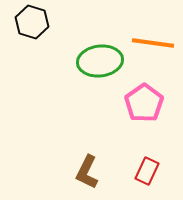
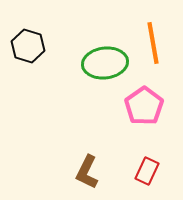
black hexagon: moved 4 px left, 24 px down
orange line: rotated 72 degrees clockwise
green ellipse: moved 5 px right, 2 px down
pink pentagon: moved 3 px down
